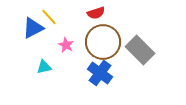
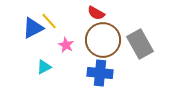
red semicircle: rotated 48 degrees clockwise
yellow line: moved 4 px down
brown circle: moved 2 px up
gray rectangle: moved 6 px up; rotated 16 degrees clockwise
cyan triangle: rotated 14 degrees counterclockwise
blue cross: rotated 30 degrees counterclockwise
